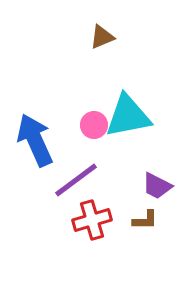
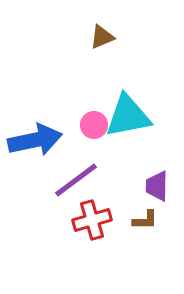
blue arrow: rotated 102 degrees clockwise
purple trapezoid: rotated 64 degrees clockwise
